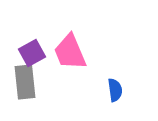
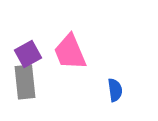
purple square: moved 4 px left, 1 px down
